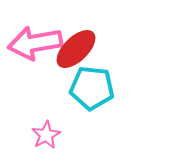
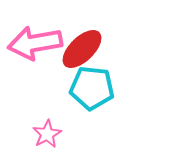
red ellipse: moved 6 px right
pink star: moved 1 px right, 1 px up
